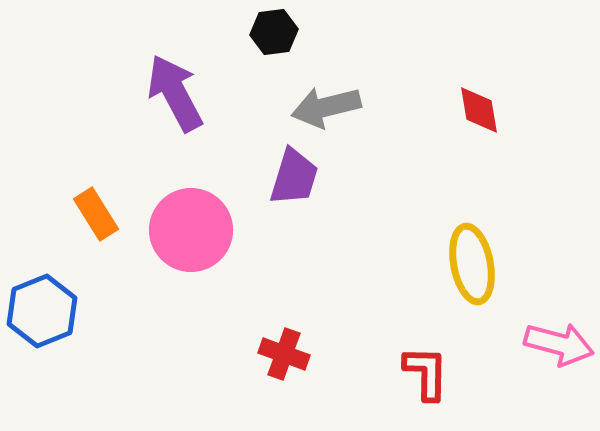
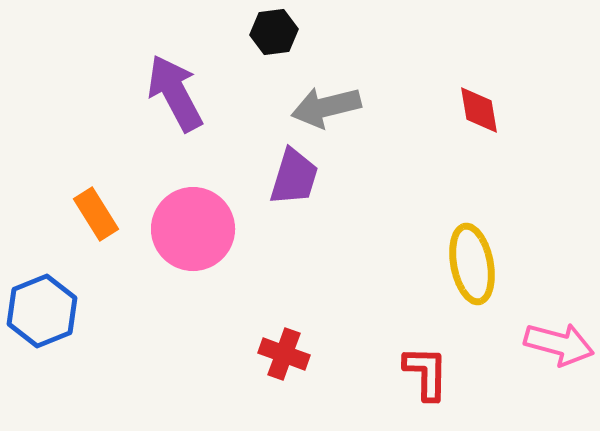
pink circle: moved 2 px right, 1 px up
